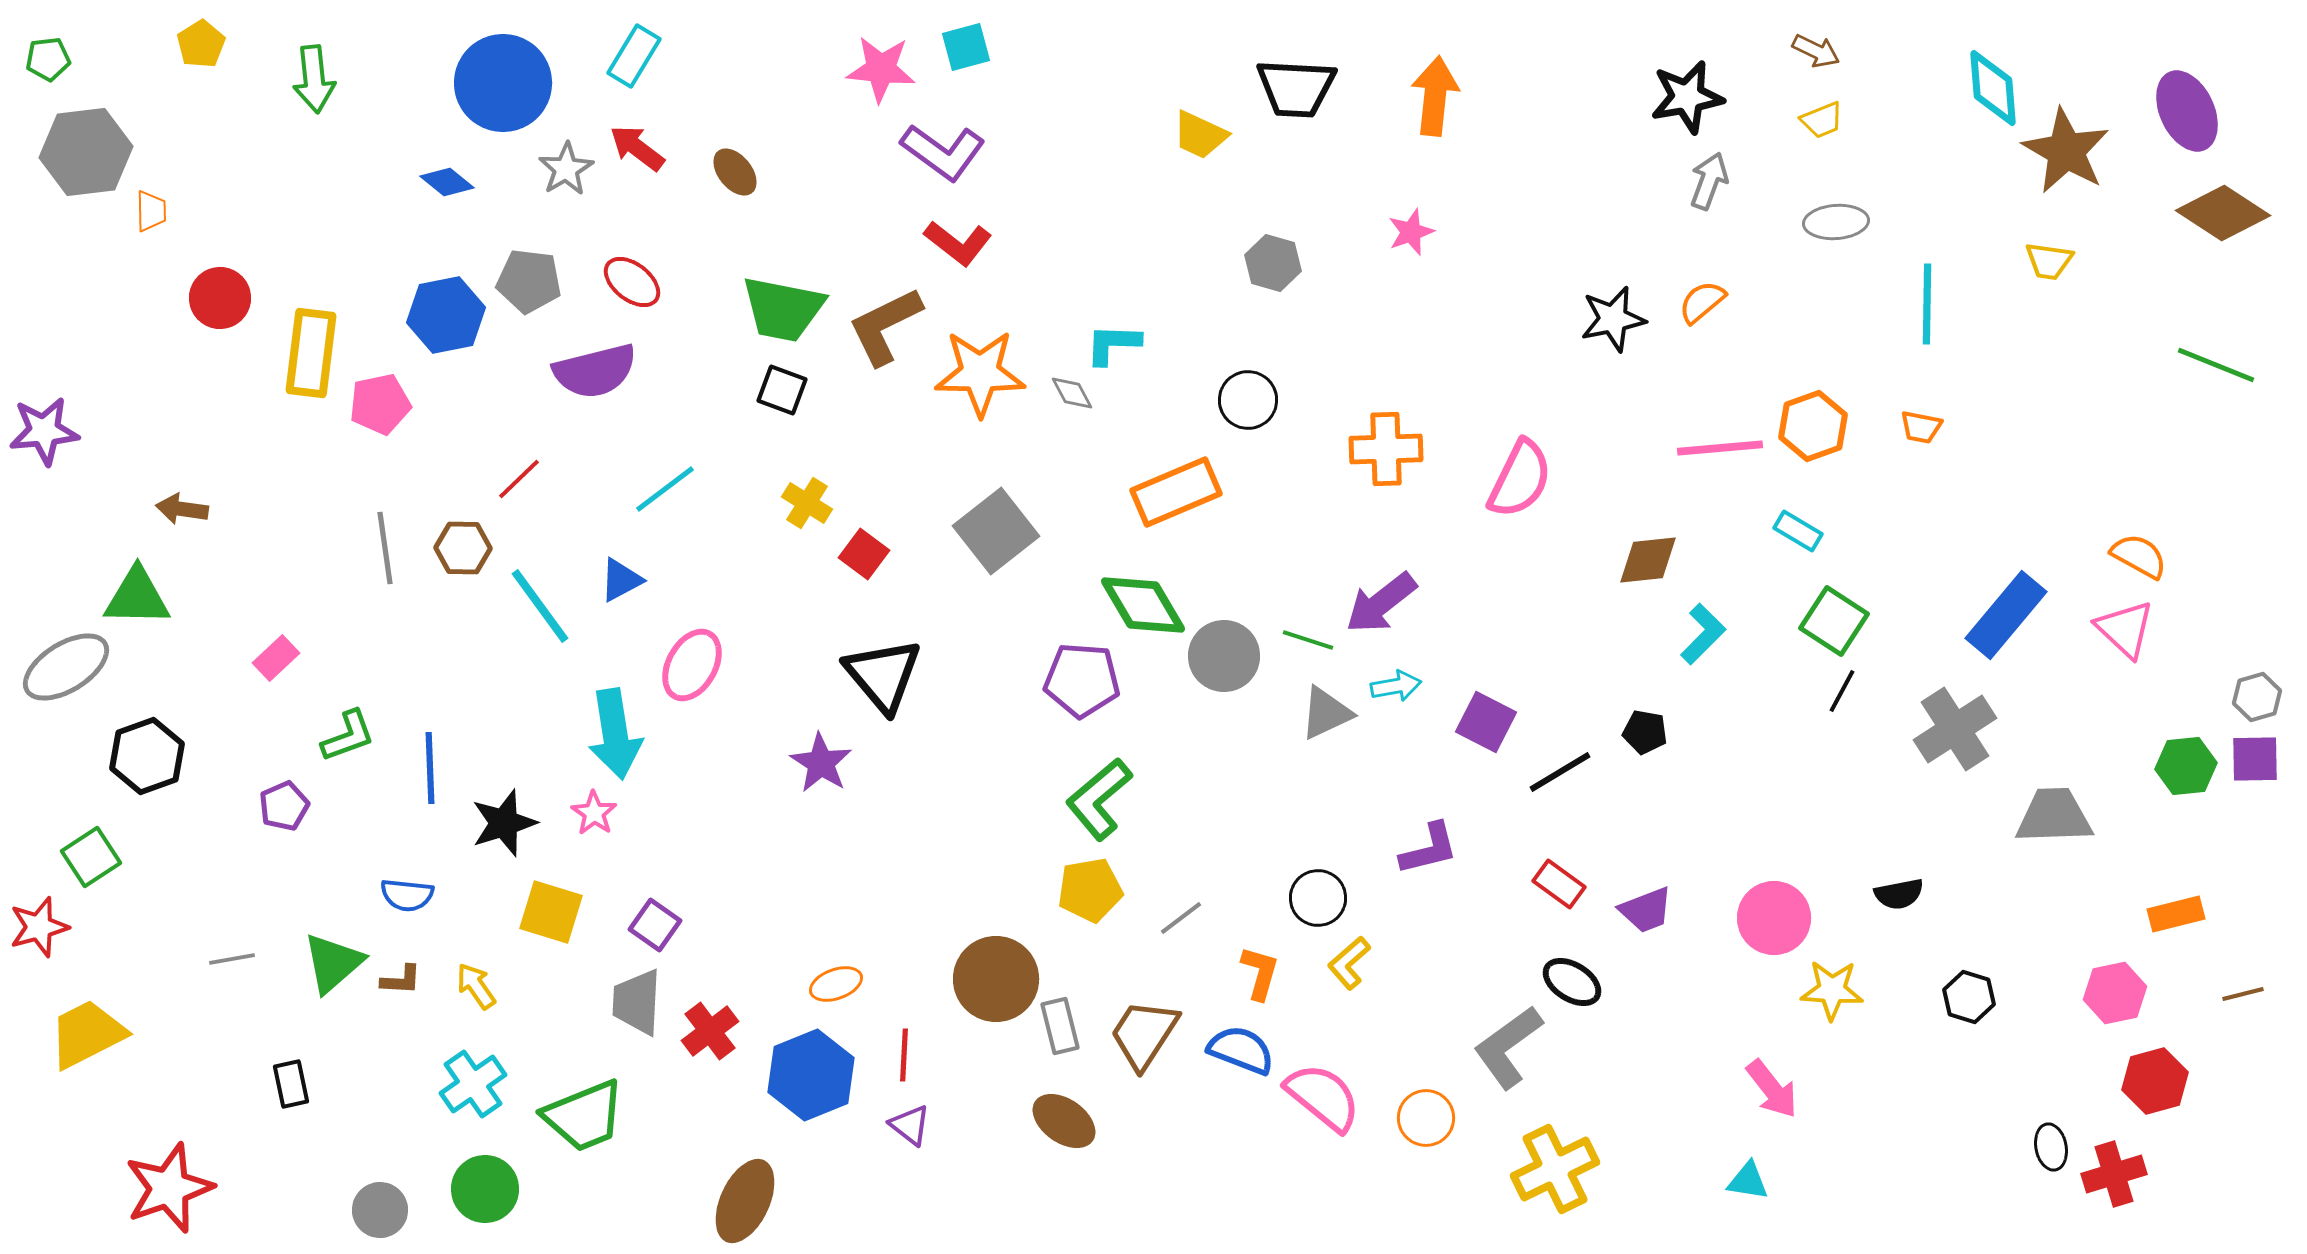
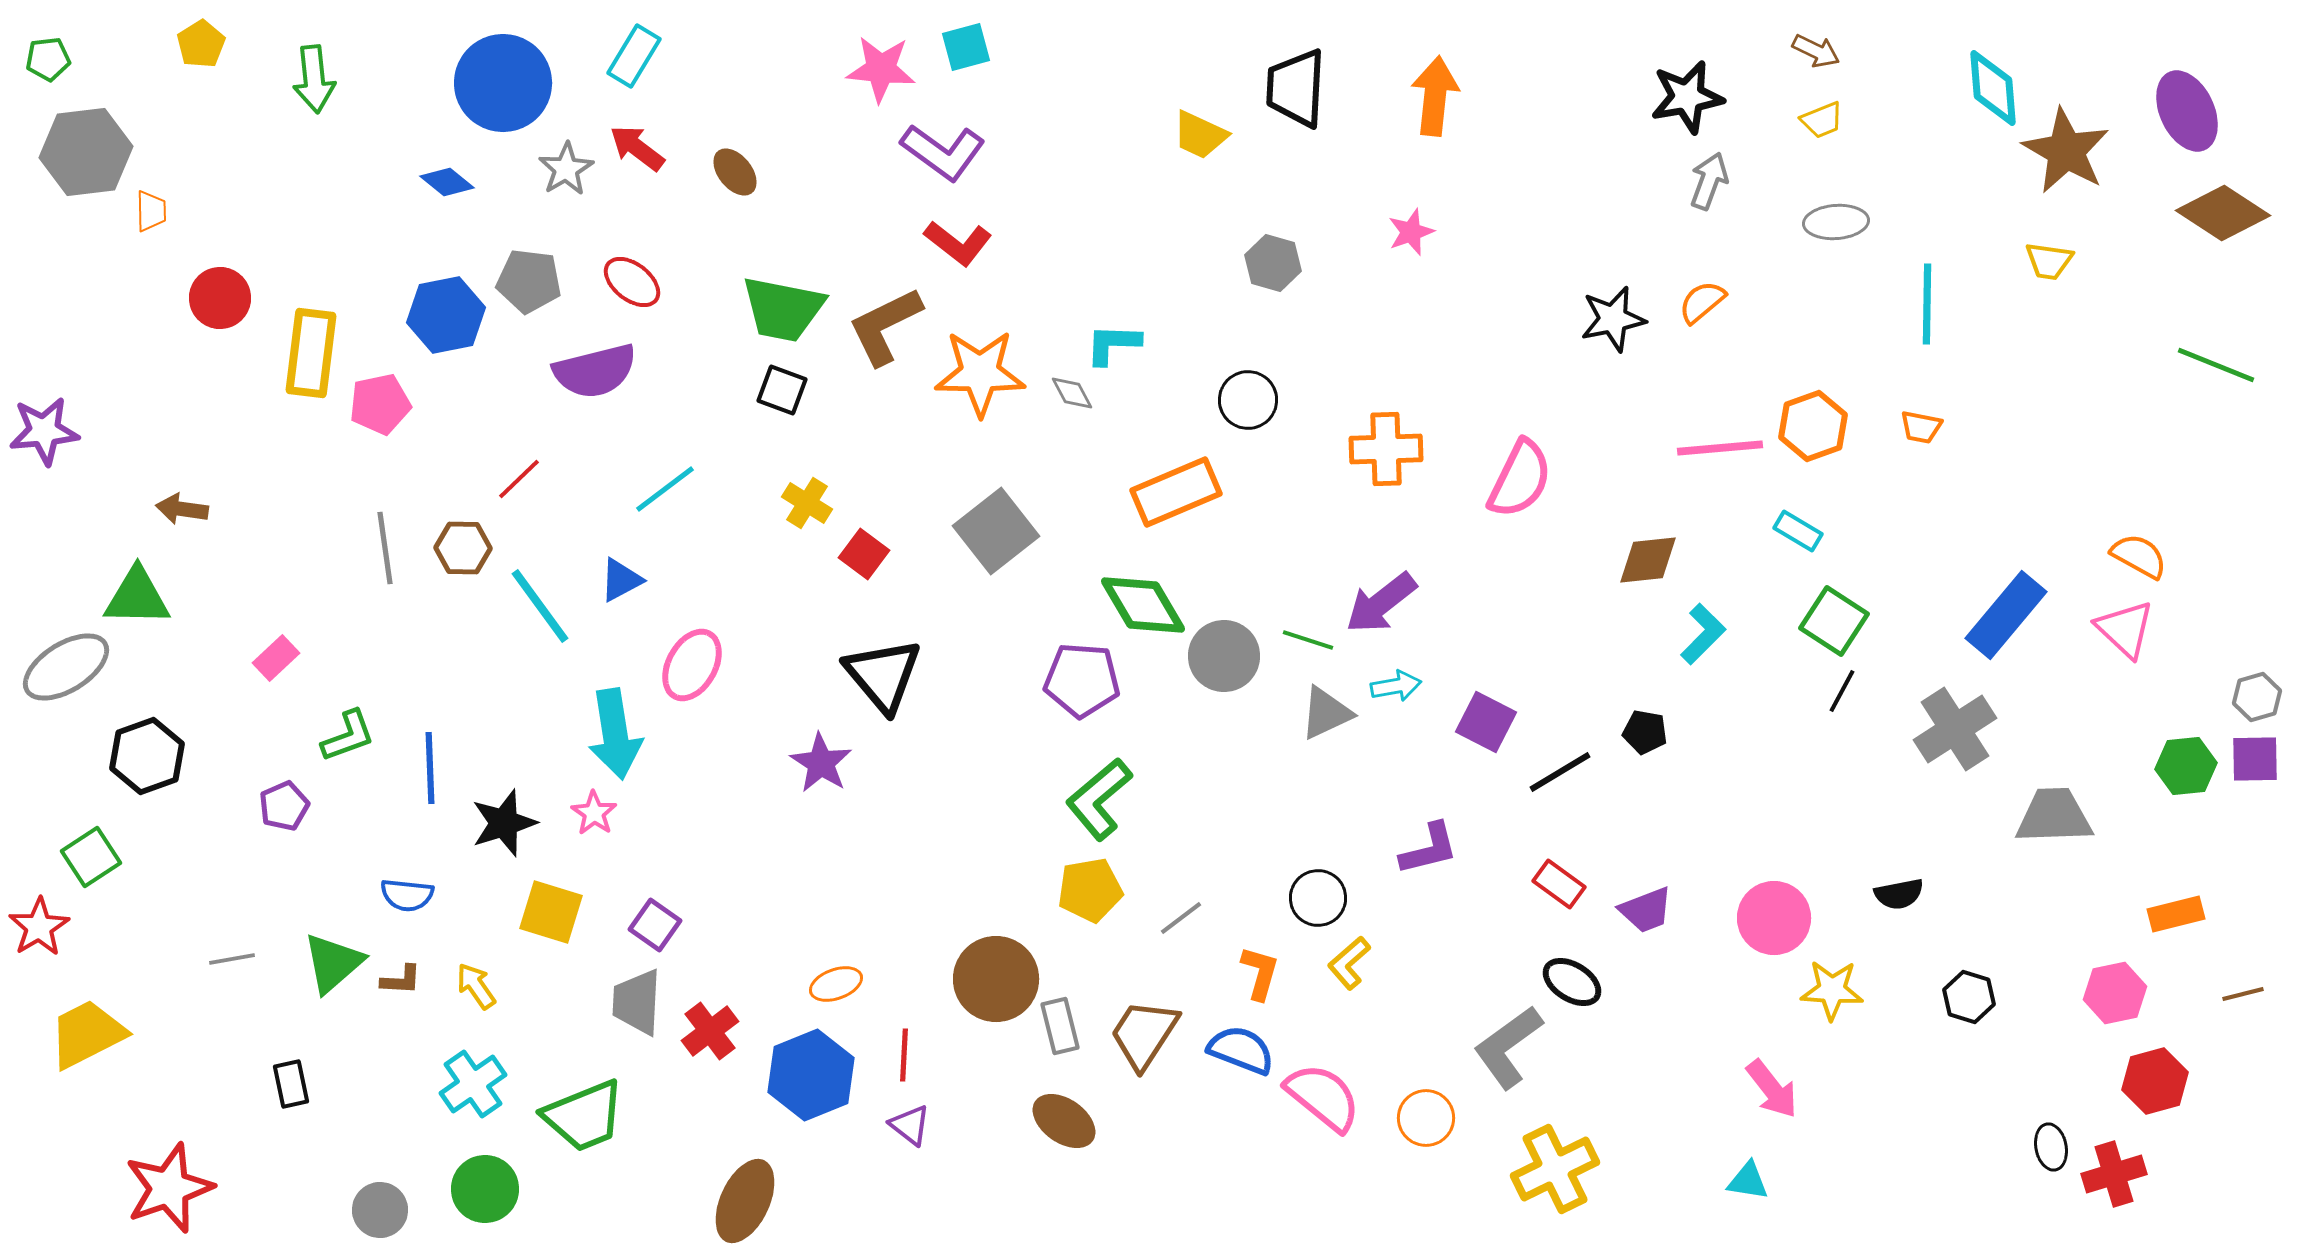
black trapezoid at (1296, 88): rotated 90 degrees clockwise
red star at (39, 927): rotated 16 degrees counterclockwise
